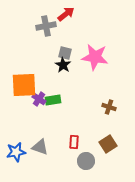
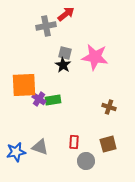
brown square: rotated 18 degrees clockwise
